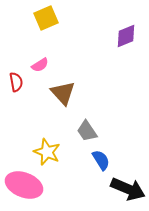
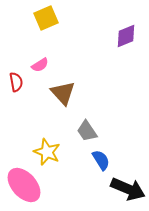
pink ellipse: rotated 27 degrees clockwise
